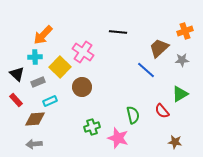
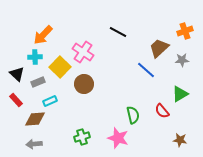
black line: rotated 24 degrees clockwise
brown circle: moved 2 px right, 3 px up
green cross: moved 10 px left, 10 px down
brown star: moved 5 px right, 2 px up
